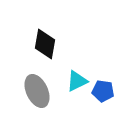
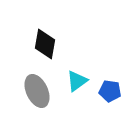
cyan triangle: rotated 10 degrees counterclockwise
blue pentagon: moved 7 px right
